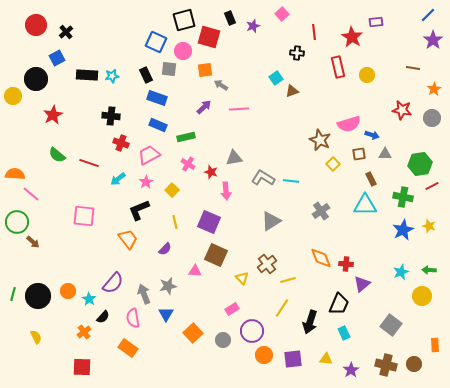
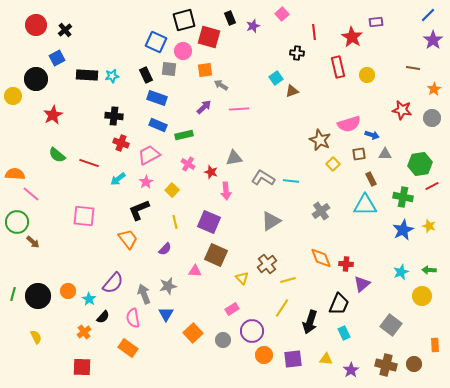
black cross at (66, 32): moved 1 px left, 2 px up
black cross at (111, 116): moved 3 px right
green rectangle at (186, 137): moved 2 px left, 2 px up
